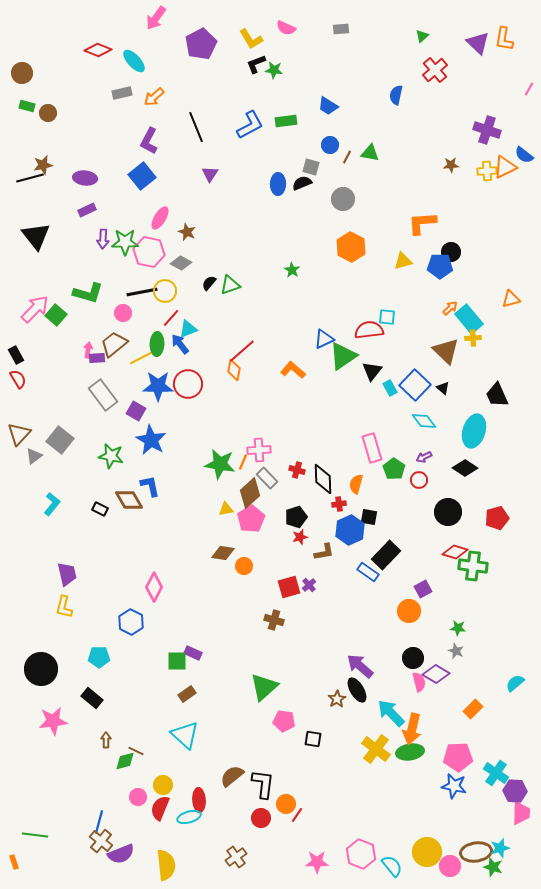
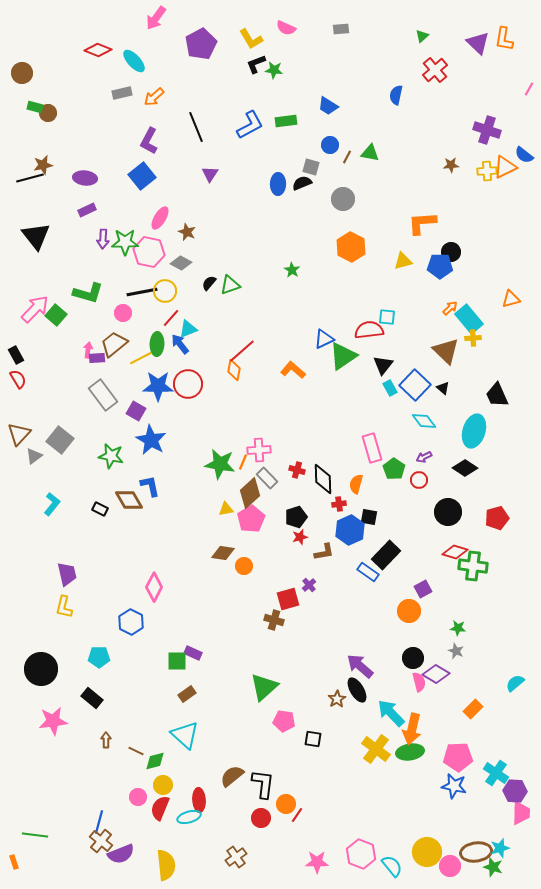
green rectangle at (27, 106): moved 8 px right, 1 px down
black triangle at (372, 371): moved 11 px right, 6 px up
red square at (289, 587): moved 1 px left, 12 px down
green diamond at (125, 761): moved 30 px right
